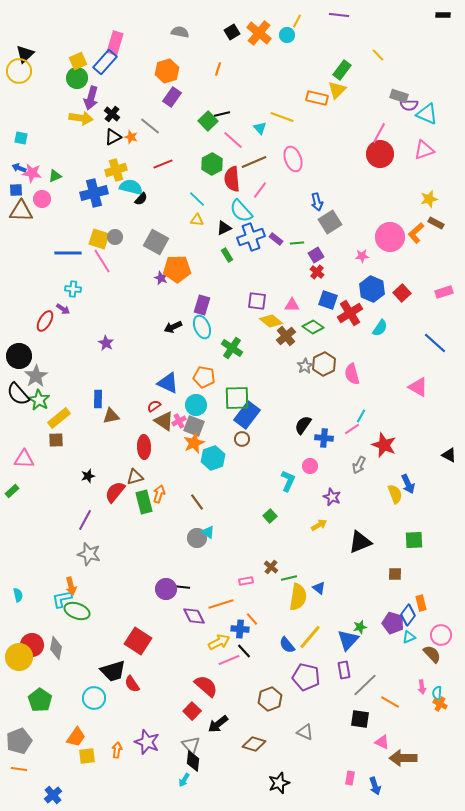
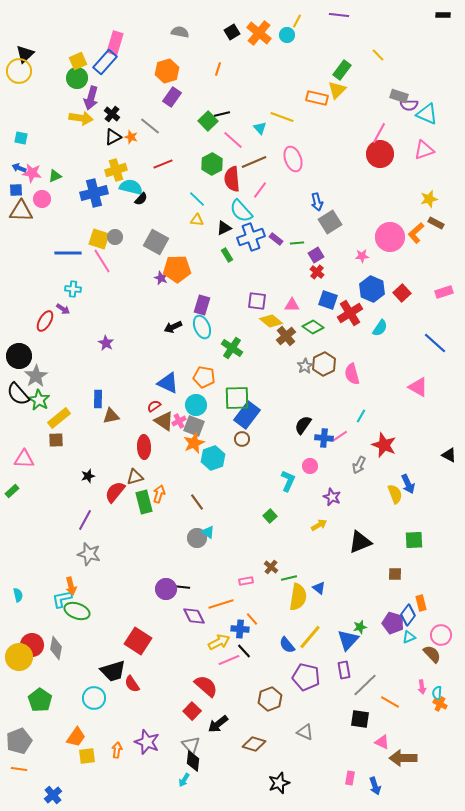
pink line at (352, 429): moved 12 px left, 7 px down
